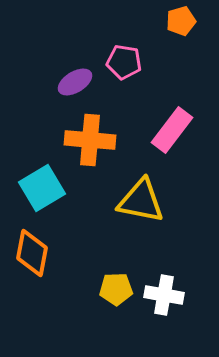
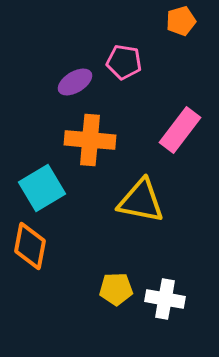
pink rectangle: moved 8 px right
orange diamond: moved 2 px left, 7 px up
white cross: moved 1 px right, 4 px down
